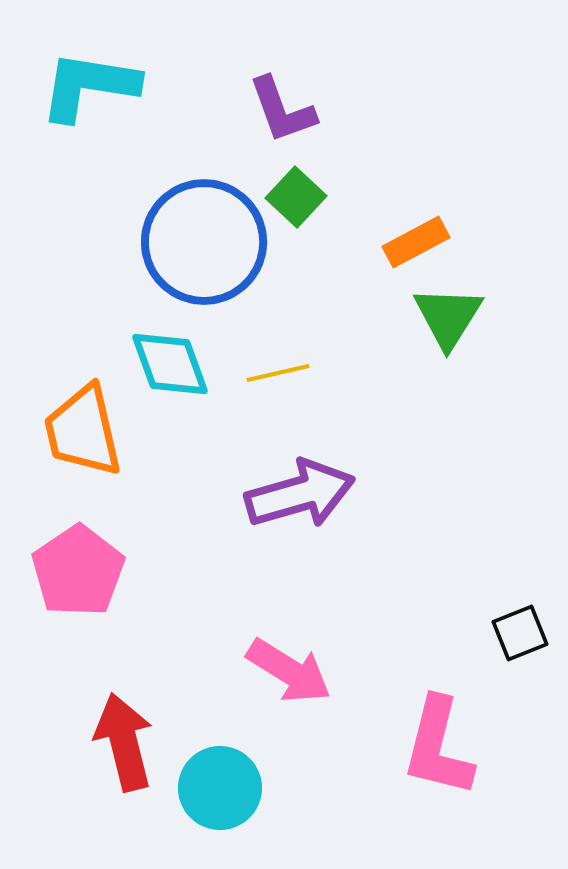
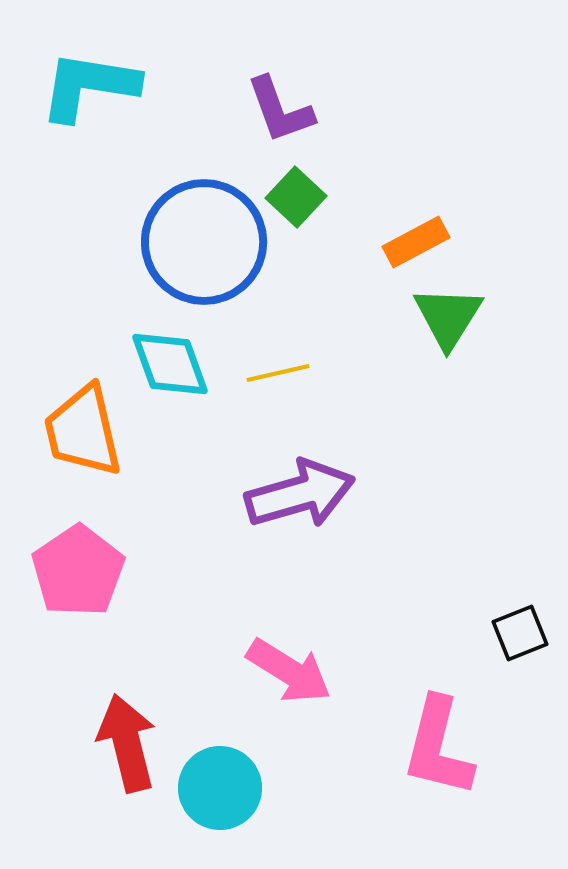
purple L-shape: moved 2 px left
red arrow: moved 3 px right, 1 px down
